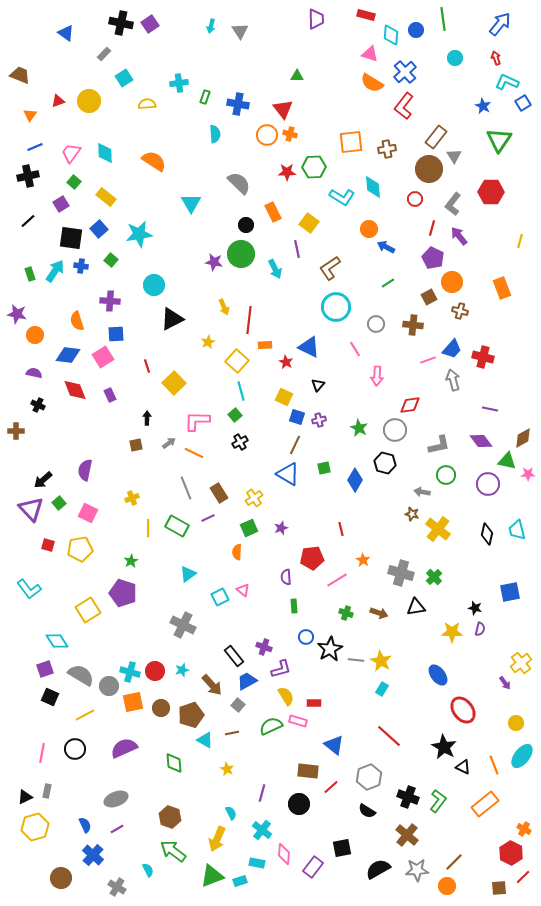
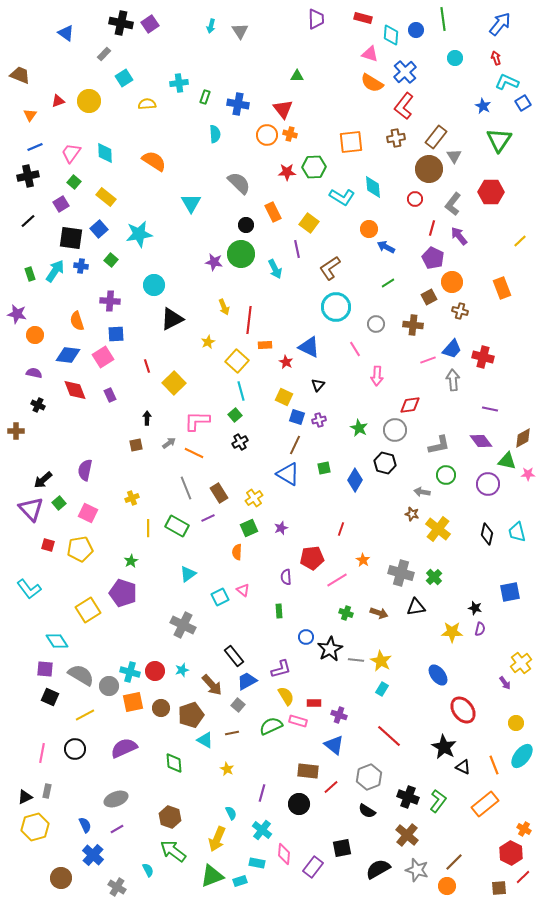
red rectangle at (366, 15): moved 3 px left, 3 px down
brown cross at (387, 149): moved 9 px right, 11 px up
yellow line at (520, 241): rotated 32 degrees clockwise
gray arrow at (453, 380): rotated 10 degrees clockwise
red line at (341, 529): rotated 32 degrees clockwise
cyan trapezoid at (517, 530): moved 2 px down
green rectangle at (294, 606): moved 15 px left, 5 px down
purple cross at (264, 647): moved 75 px right, 68 px down
purple square at (45, 669): rotated 24 degrees clockwise
gray star at (417, 870): rotated 20 degrees clockwise
